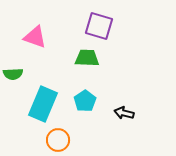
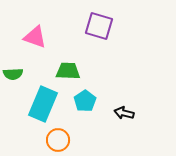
green trapezoid: moved 19 px left, 13 px down
